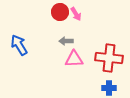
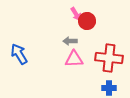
red circle: moved 27 px right, 9 px down
gray arrow: moved 4 px right
blue arrow: moved 9 px down
